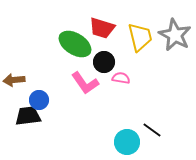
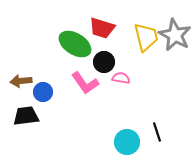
yellow trapezoid: moved 6 px right
brown arrow: moved 7 px right, 1 px down
blue circle: moved 4 px right, 8 px up
black trapezoid: moved 2 px left
black line: moved 5 px right, 2 px down; rotated 36 degrees clockwise
